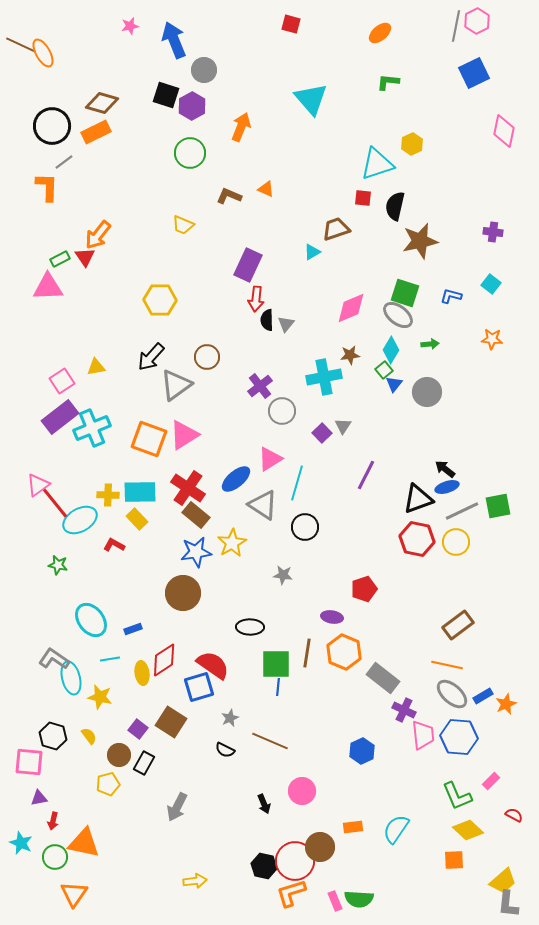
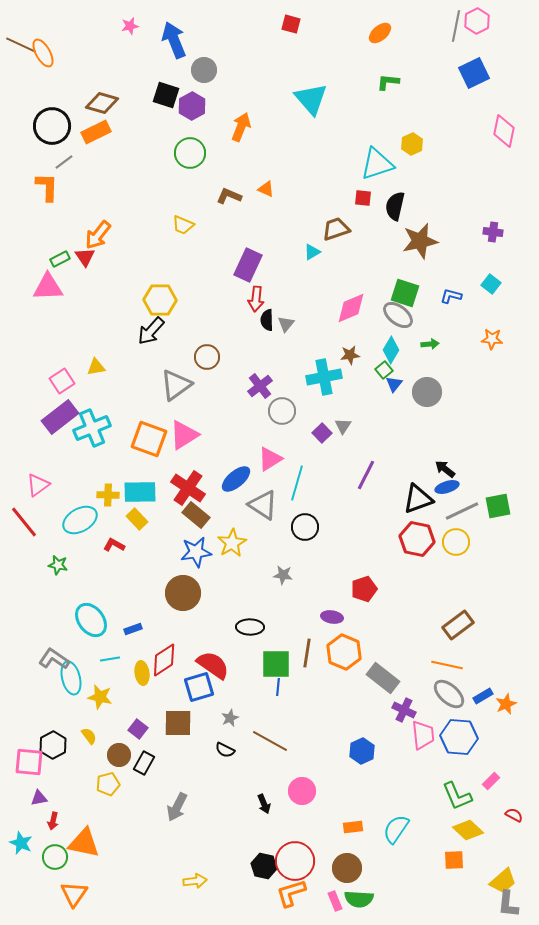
black arrow at (151, 357): moved 26 px up
red line at (55, 503): moved 31 px left, 19 px down
gray ellipse at (452, 694): moved 3 px left
brown square at (171, 722): moved 7 px right, 1 px down; rotated 32 degrees counterclockwise
black hexagon at (53, 736): moved 9 px down; rotated 16 degrees clockwise
brown line at (270, 741): rotated 6 degrees clockwise
brown circle at (320, 847): moved 27 px right, 21 px down
